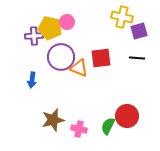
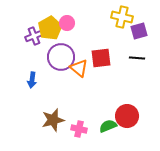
pink circle: moved 1 px down
yellow pentagon: rotated 30 degrees clockwise
purple cross: rotated 18 degrees counterclockwise
orange triangle: rotated 18 degrees clockwise
green semicircle: rotated 42 degrees clockwise
